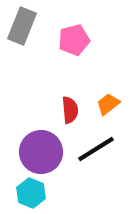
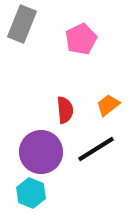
gray rectangle: moved 2 px up
pink pentagon: moved 7 px right, 1 px up; rotated 12 degrees counterclockwise
orange trapezoid: moved 1 px down
red semicircle: moved 5 px left
